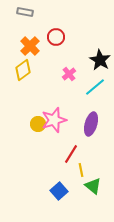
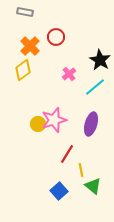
red line: moved 4 px left
